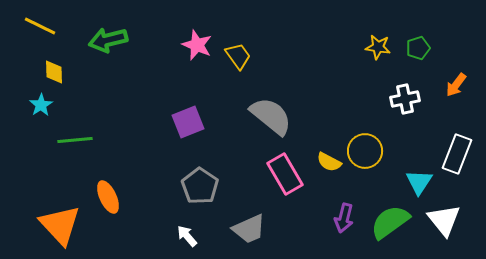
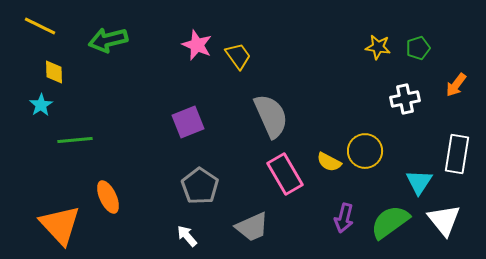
gray semicircle: rotated 27 degrees clockwise
white rectangle: rotated 12 degrees counterclockwise
gray trapezoid: moved 3 px right, 2 px up
